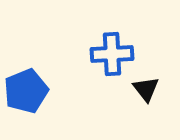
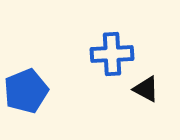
black triangle: rotated 24 degrees counterclockwise
